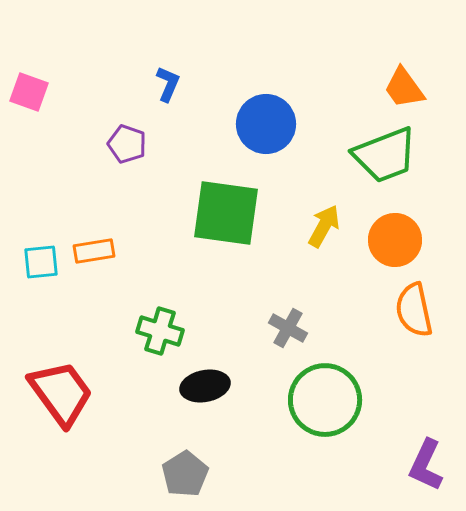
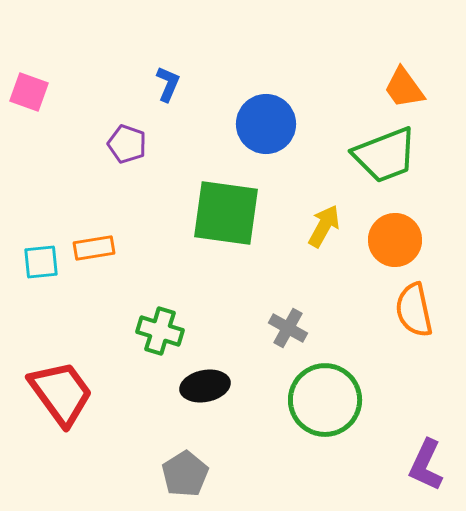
orange rectangle: moved 3 px up
